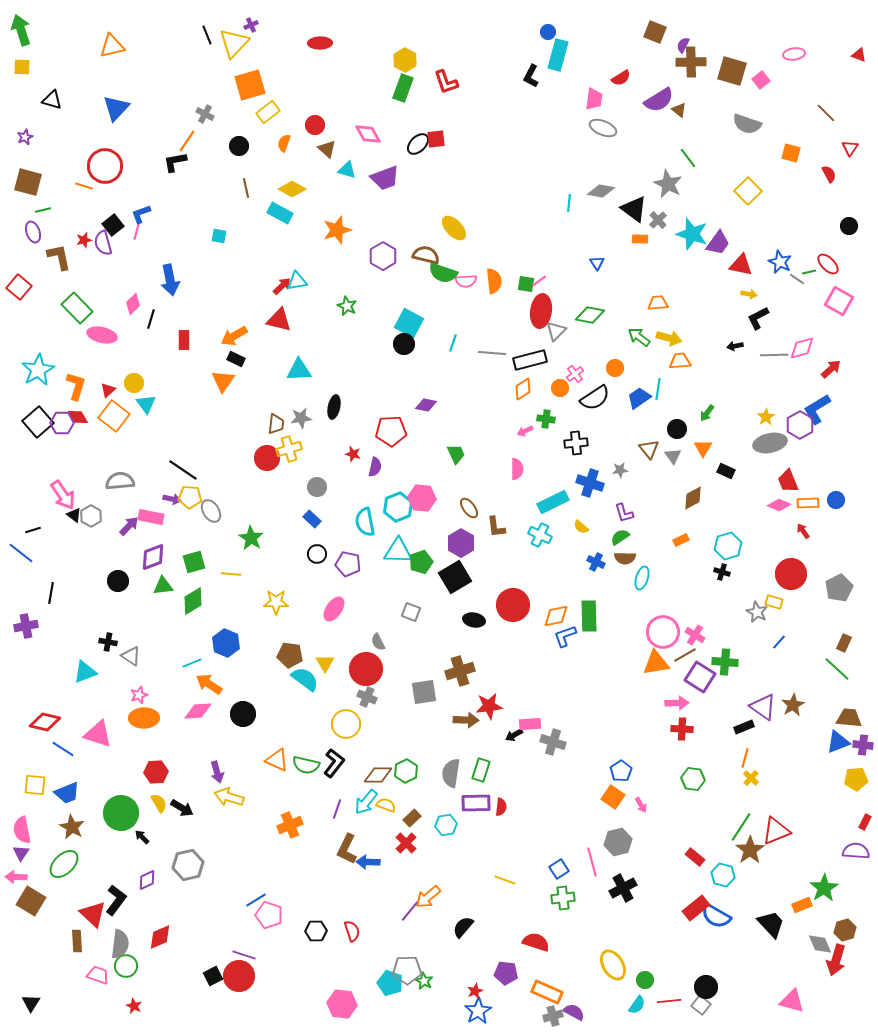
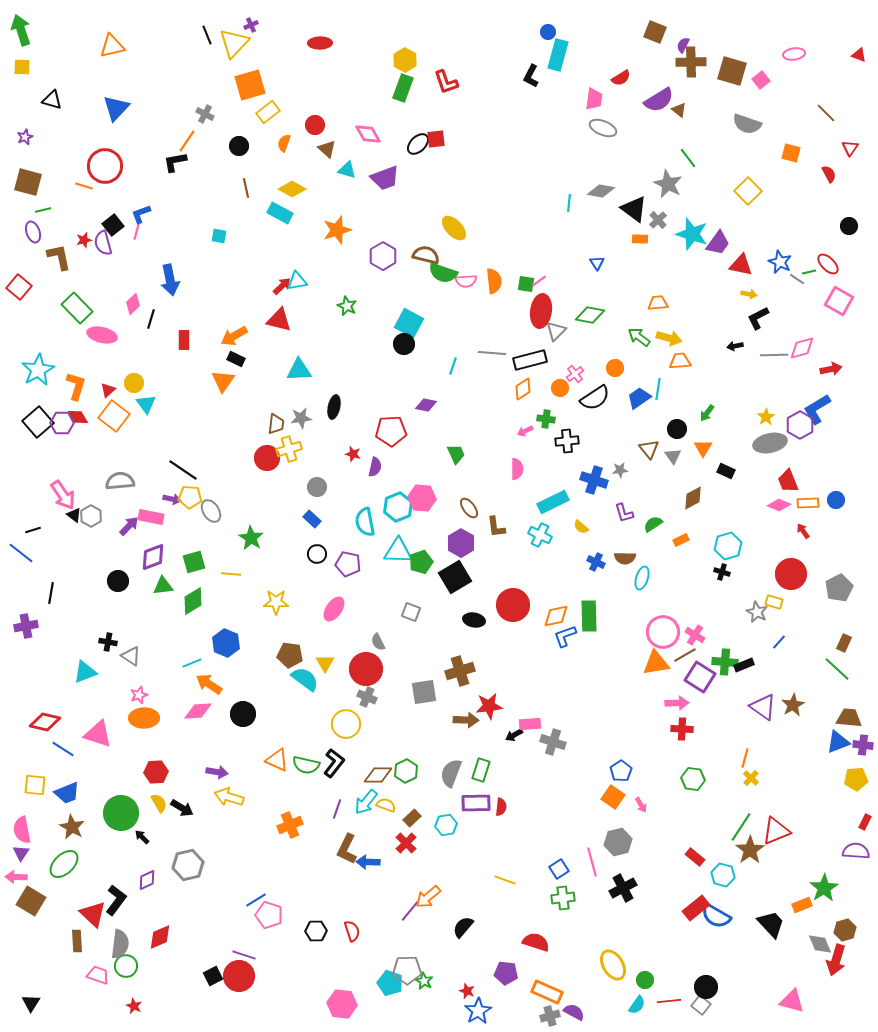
cyan line at (453, 343): moved 23 px down
red arrow at (831, 369): rotated 30 degrees clockwise
black cross at (576, 443): moved 9 px left, 2 px up
blue cross at (590, 483): moved 4 px right, 3 px up
green semicircle at (620, 537): moved 33 px right, 13 px up
black rectangle at (744, 727): moved 62 px up
purple arrow at (217, 772): rotated 65 degrees counterclockwise
gray semicircle at (451, 773): rotated 12 degrees clockwise
red star at (475, 991): moved 8 px left; rotated 28 degrees counterclockwise
gray cross at (553, 1016): moved 3 px left
